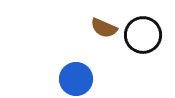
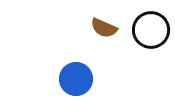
black circle: moved 8 px right, 5 px up
